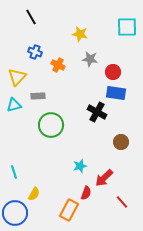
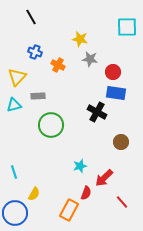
yellow star: moved 5 px down
